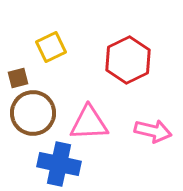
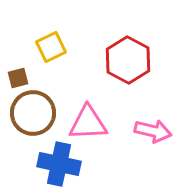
red hexagon: rotated 6 degrees counterclockwise
pink triangle: moved 1 px left
